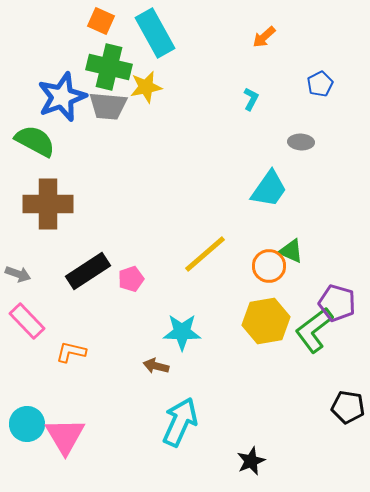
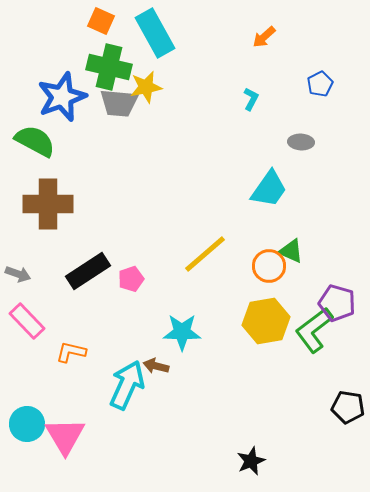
gray trapezoid: moved 11 px right, 3 px up
cyan arrow: moved 53 px left, 37 px up
